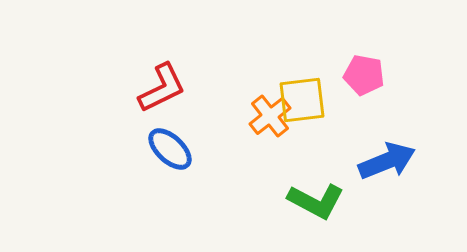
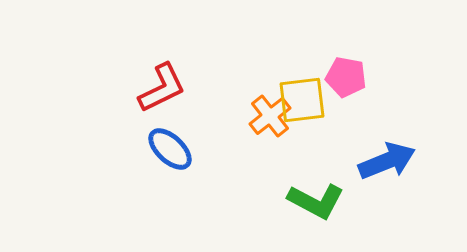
pink pentagon: moved 18 px left, 2 px down
